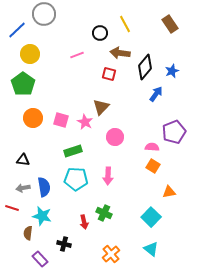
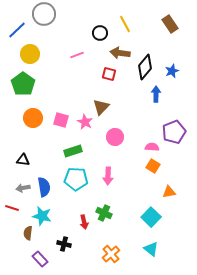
blue arrow: rotated 35 degrees counterclockwise
